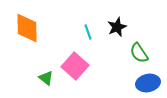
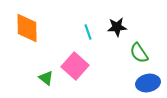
black star: rotated 18 degrees clockwise
